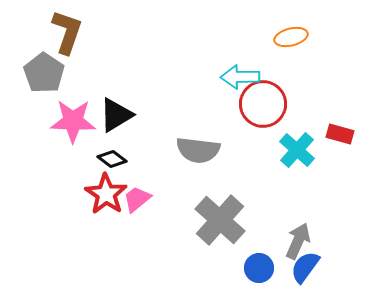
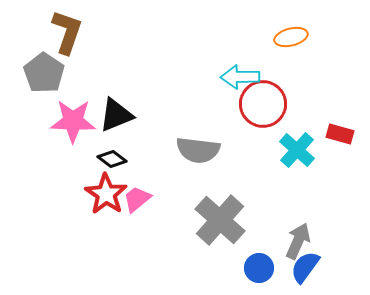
black triangle: rotated 9 degrees clockwise
